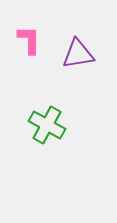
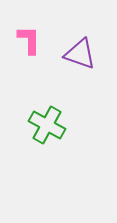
purple triangle: moved 2 px right; rotated 28 degrees clockwise
